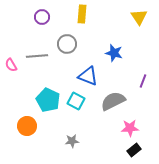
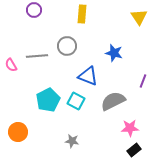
purple circle: moved 8 px left, 7 px up
gray circle: moved 2 px down
cyan pentagon: rotated 20 degrees clockwise
orange circle: moved 9 px left, 6 px down
gray star: rotated 16 degrees clockwise
